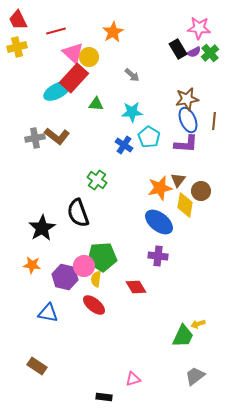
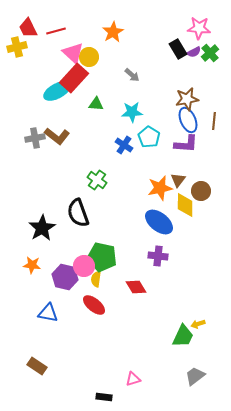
red trapezoid at (18, 20): moved 10 px right, 8 px down
yellow diamond at (185, 205): rotated 10 degrees counterclockwise
green pentagon at (102, 257): rotated 16 degrees clockwise
